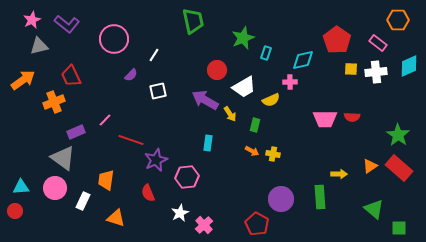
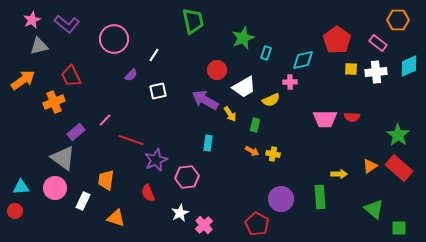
purple rectangle at (76, 132): rotated 18 degrees counterclockwise
